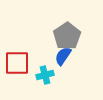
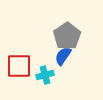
red square: moved 2 px right, 3 px down
